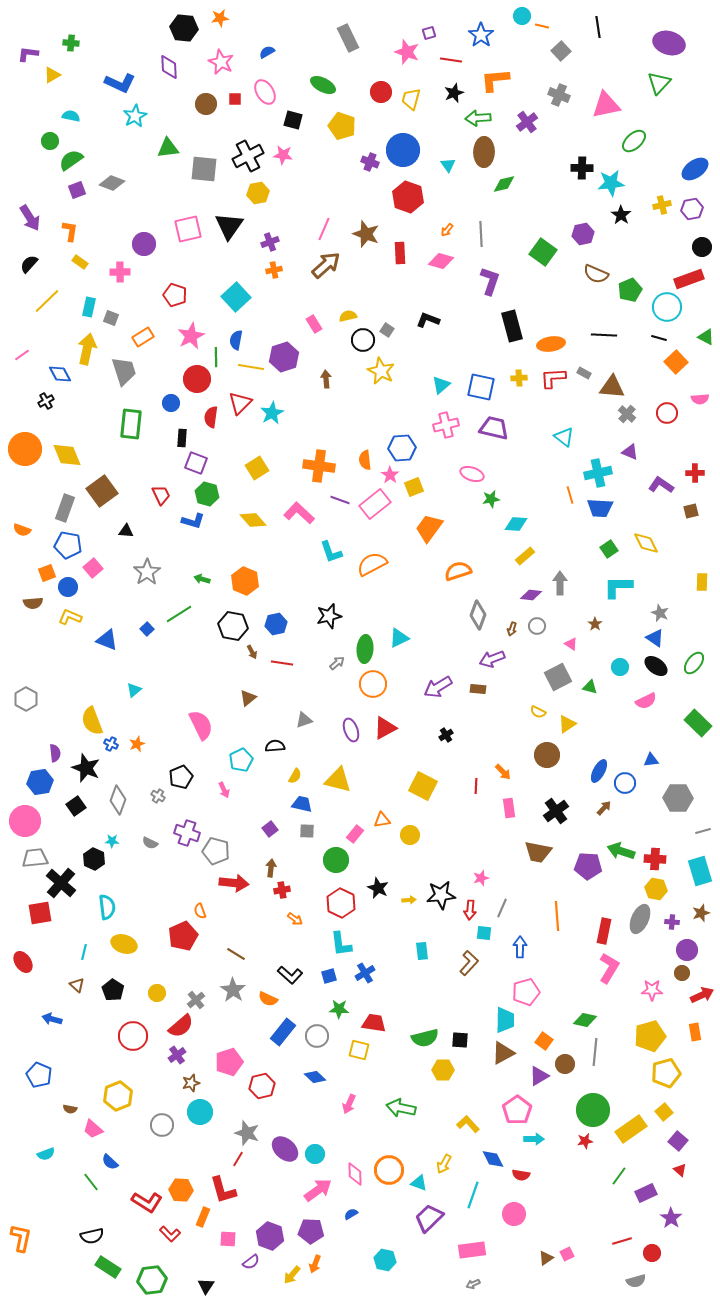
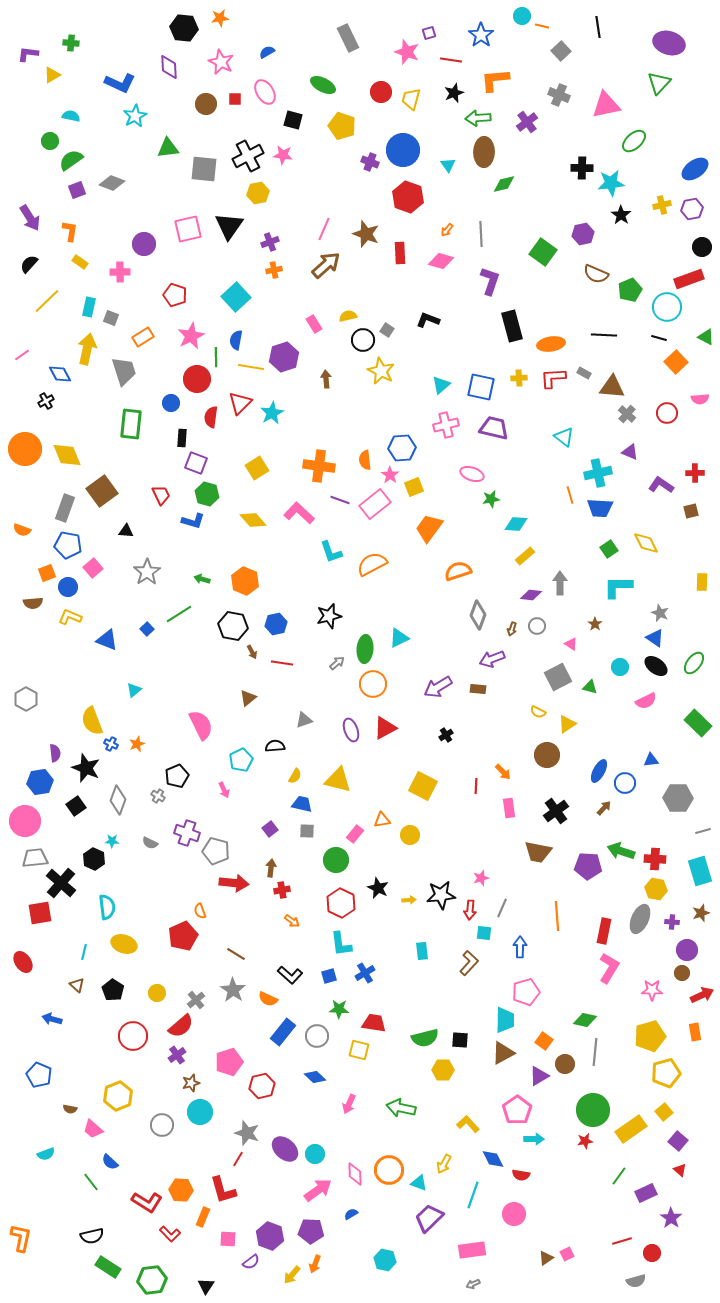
black pentagon at (181, 777): moved 4 px left, 1 px up
orange arrow at (295, 919): moved 3 px left, 2 px down
